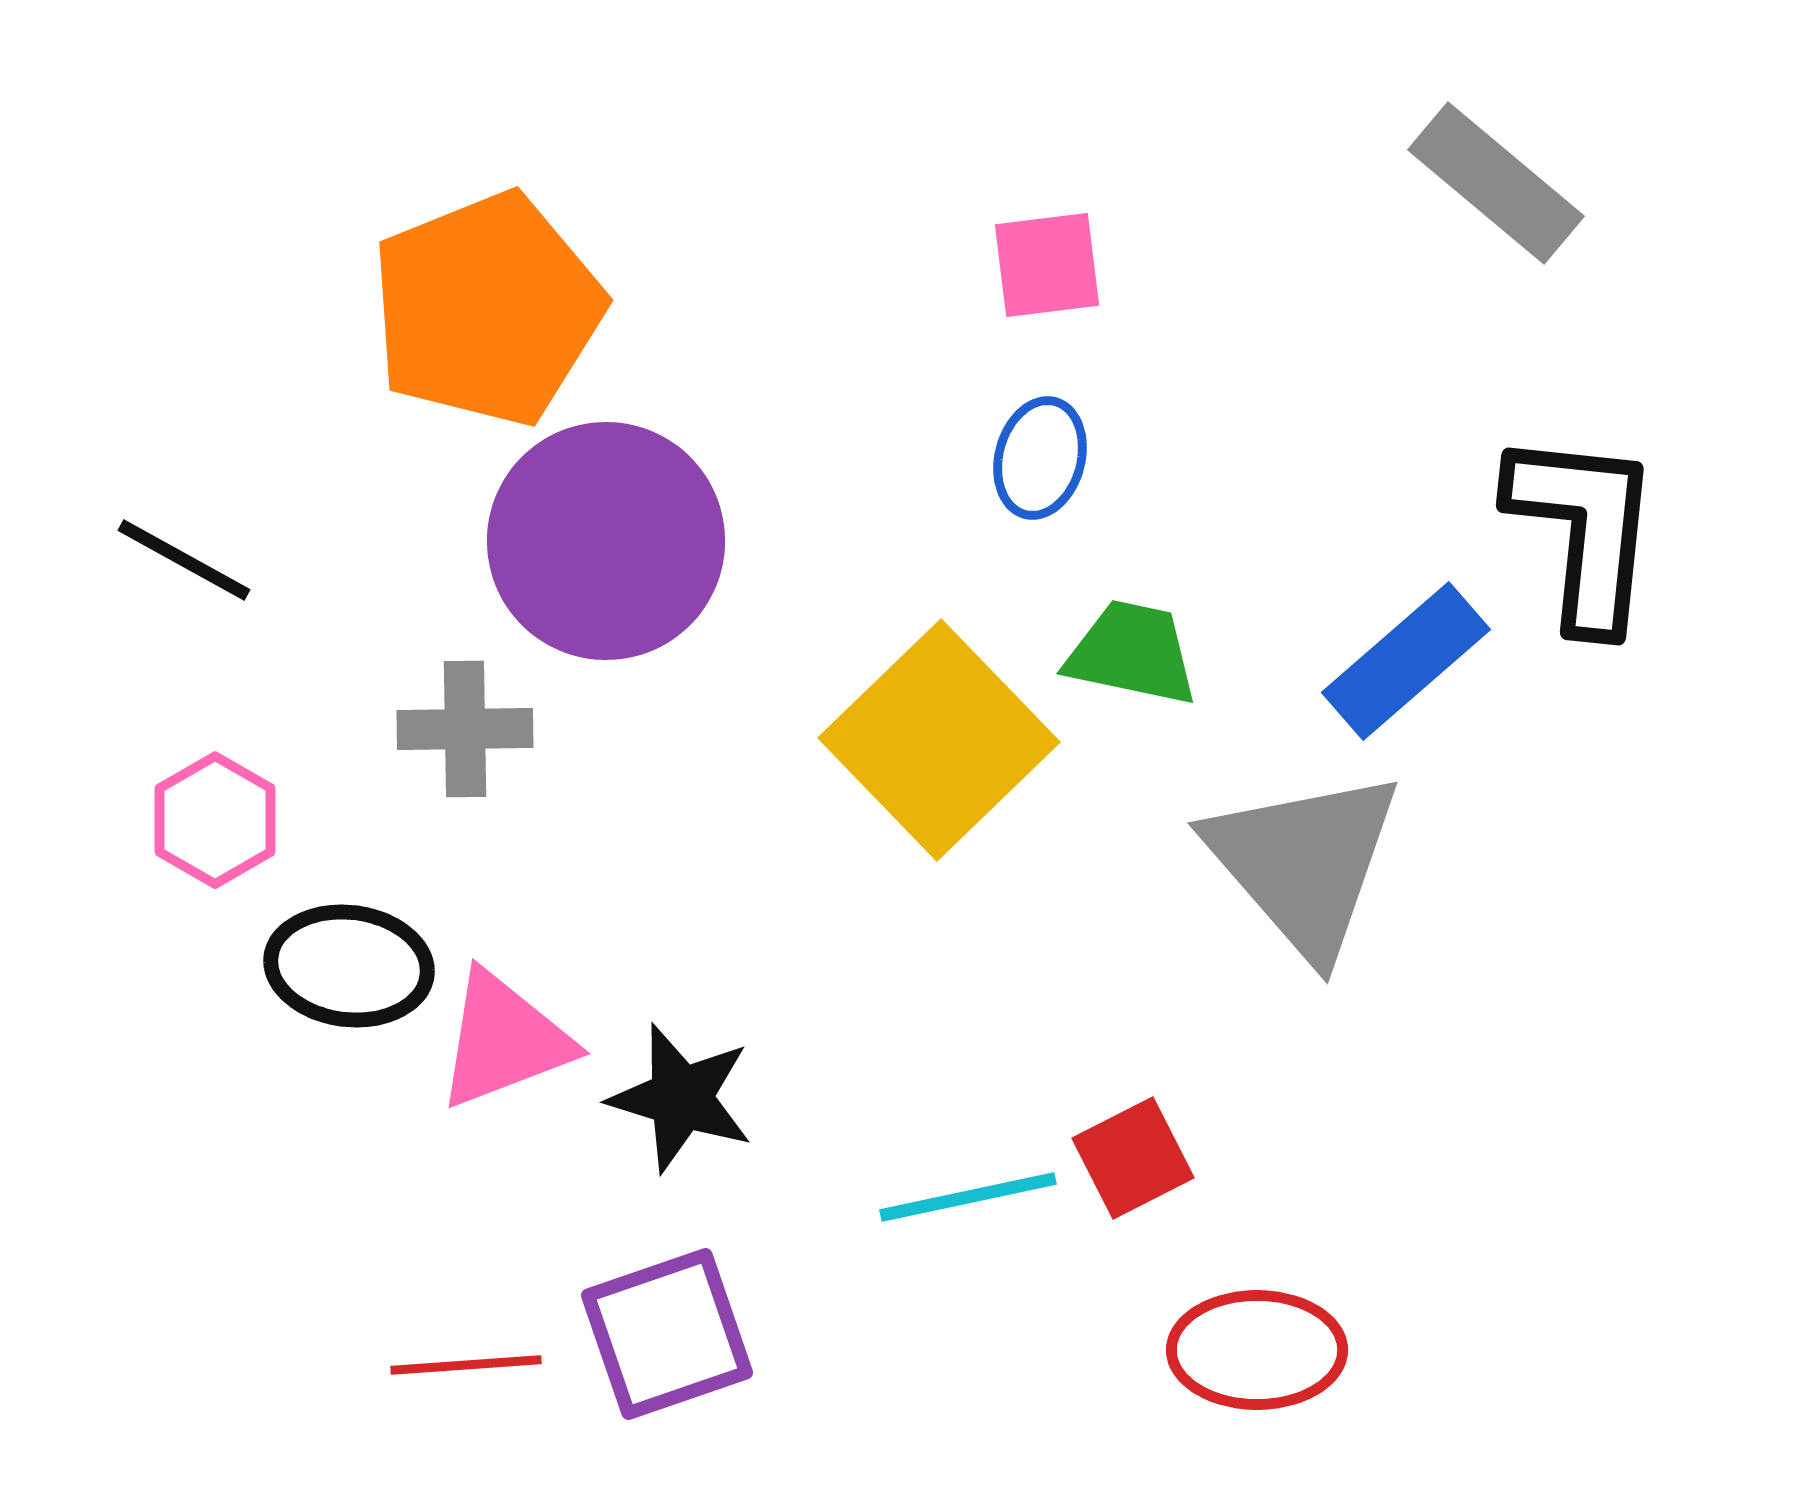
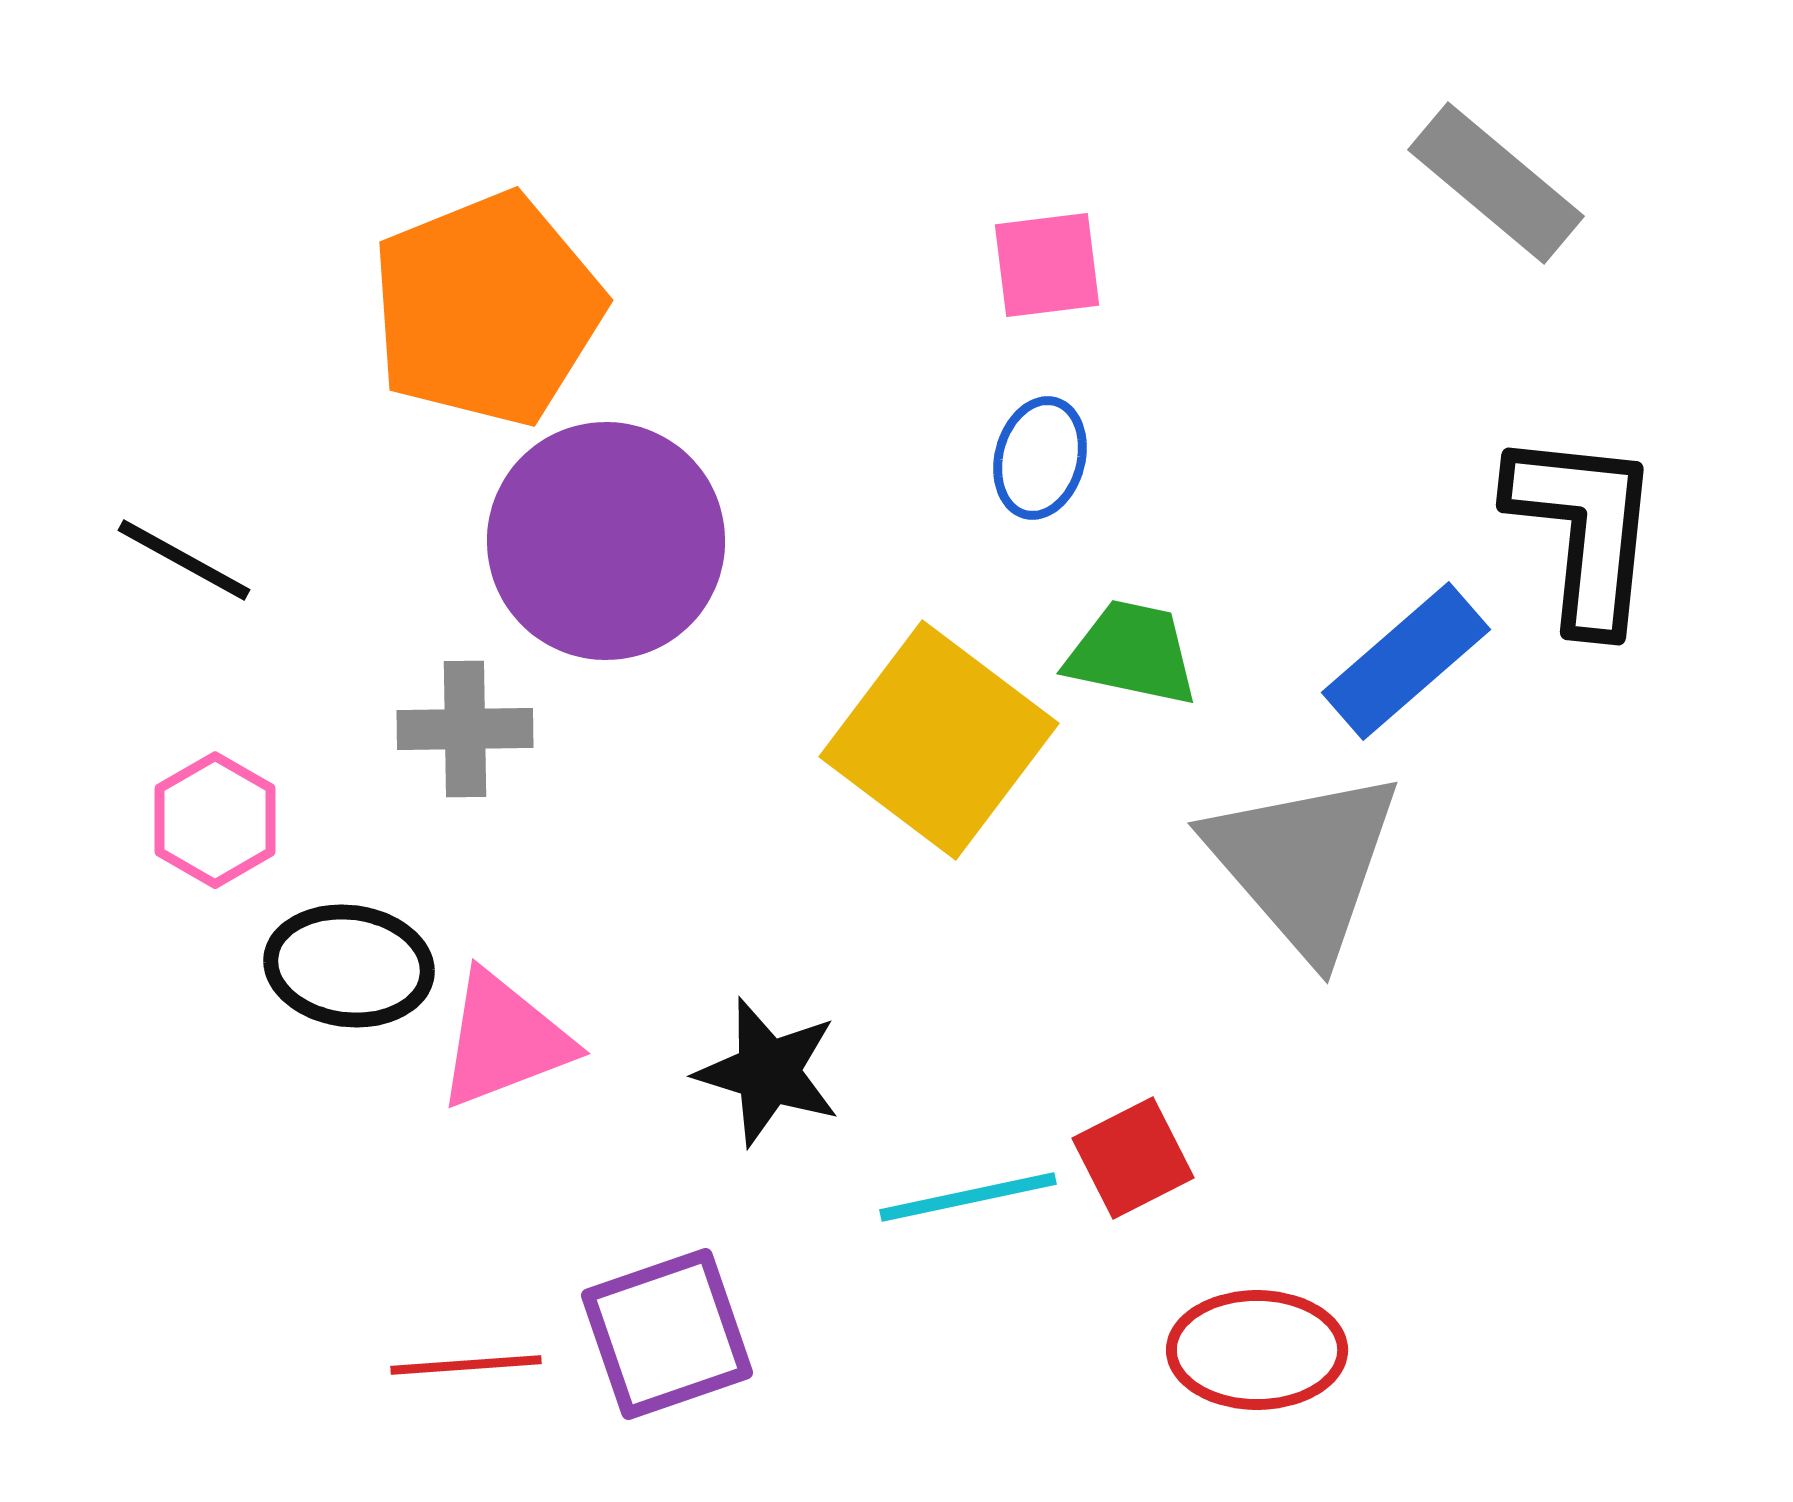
yellow square: rotated 9 degrees counterclockwise
black star: moved 87 px right, 26 px up
